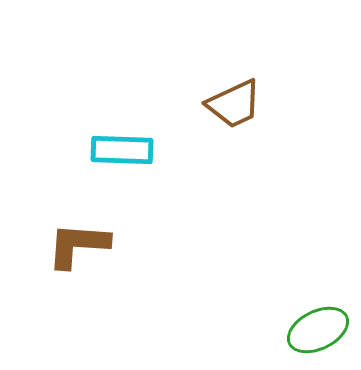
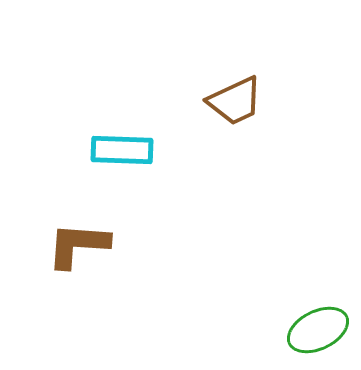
brown trapezoid: moved 1 px right, 3 px up
